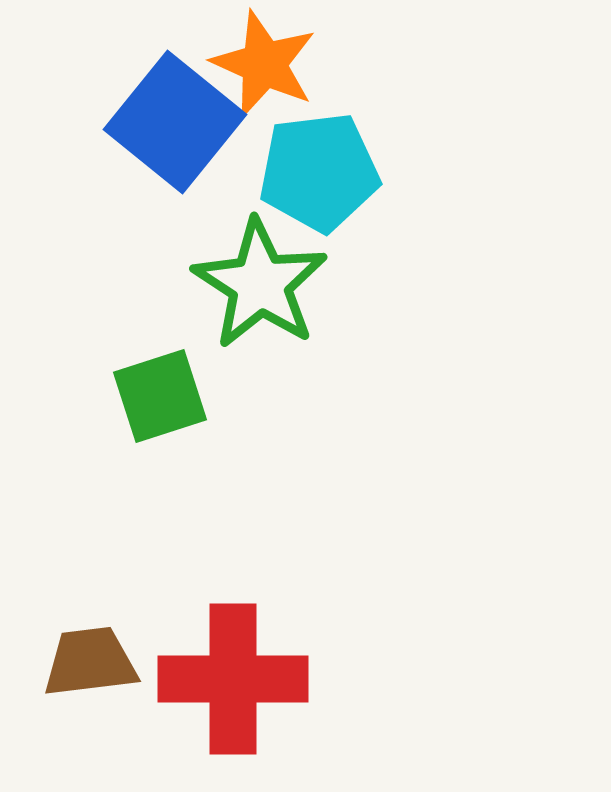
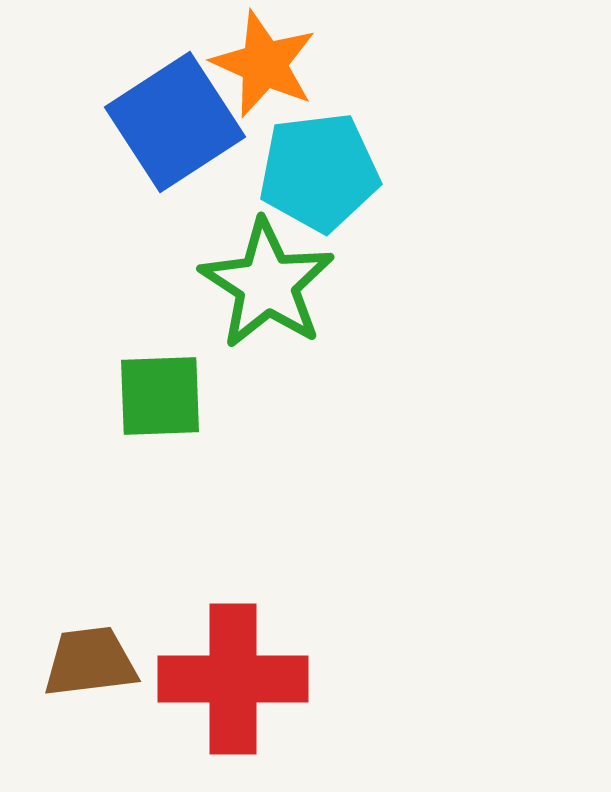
blue square: rotated 18 degrees clockwise
green star: moved 7 px right
green square: rotated 16 degrees clockwise
